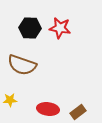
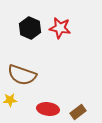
black hexagon: rotated 20 degrees clockwise
brown semicircle: moved 10 px down
